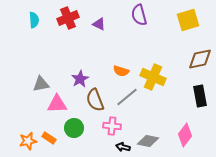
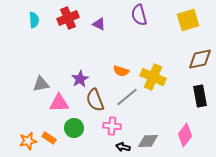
pink triangle: moved 2 px right, 1 px up
gray diamond: rotated 15 degrees counterclockwise
